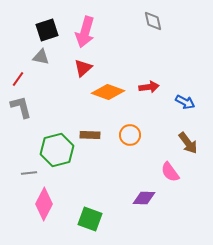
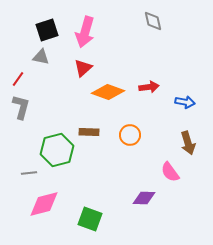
blue arrow: rotated 18 degrees counterclockwise
gray L-shape: rotated 30 degrees clockwise
brown rectangle: moved 1 px left, 3 px up
brown arrow: rotated 20 degrees clockwise
pink diamond: rotated 48 degrees clockwise
